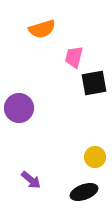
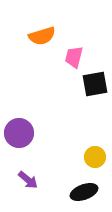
orange semicircle: moved 7 px down
black square: moved 1 px right, 1 px down
purple circle: moved 25 px down
purple arrow: moved 3 px left
